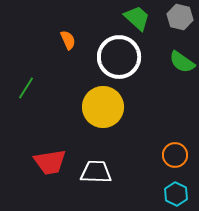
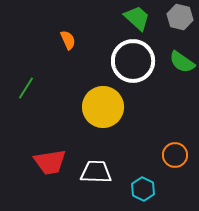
white circle: moved 14 px right, 4 px down
cyan hexagon: moved 33 px left, 5 px up
